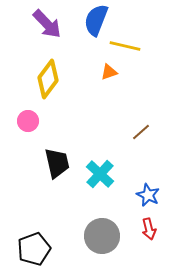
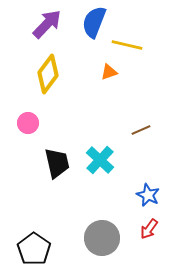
blue semicircle: moved 2 px left, 2 px down
purple arrow: rotated 92 degrees counterclockwise
yellow line: moved 2 px right, 1 px up
yellow diamond: moved 5 px up
pink circle: moved 2 px down
brown line: moved 2 px up; rotated 18 degrees clockwise
cyan cross: moved 14 px up
red arrow: rotated 50 degrees clockwise
gray circle: moved 2 px down
black pentagon: rotated 16 degrees counterclockwise
